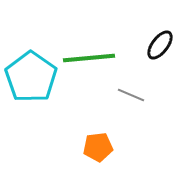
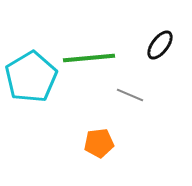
cyan pentagon: rotated 6 degrees clockwise
gray line: moved 1 px left
orange pentagon: moved 1 px right, 4 px up
